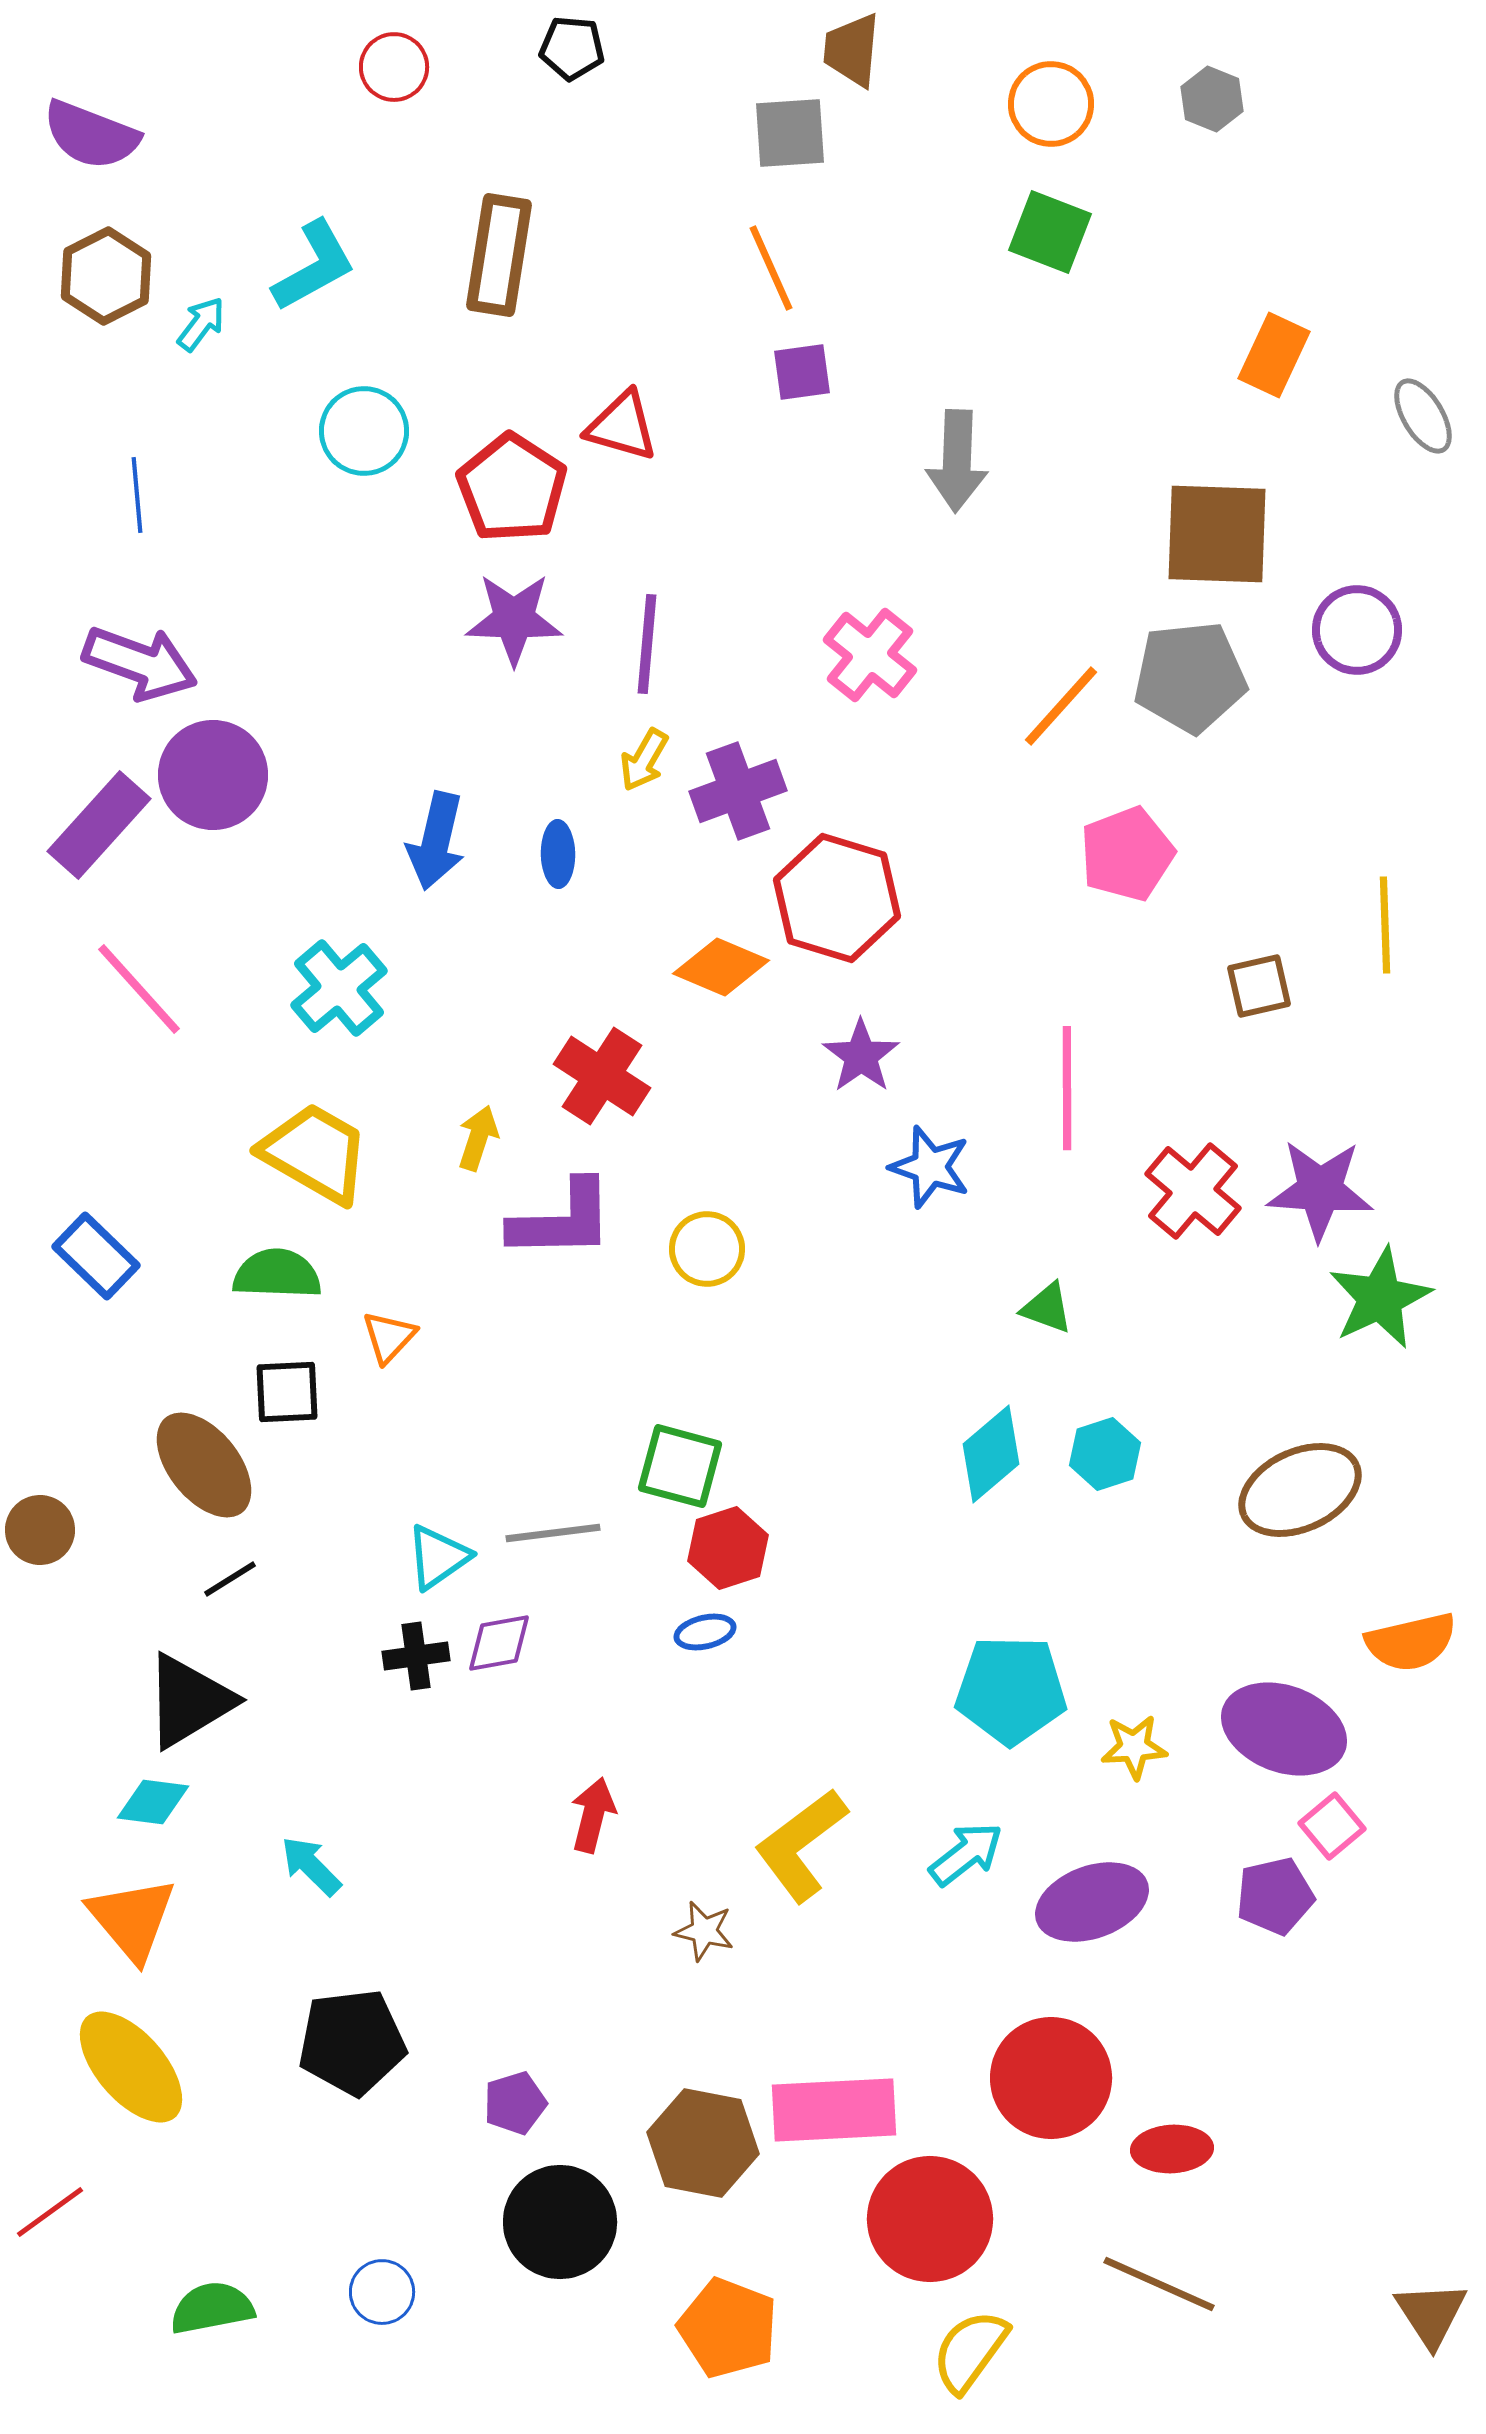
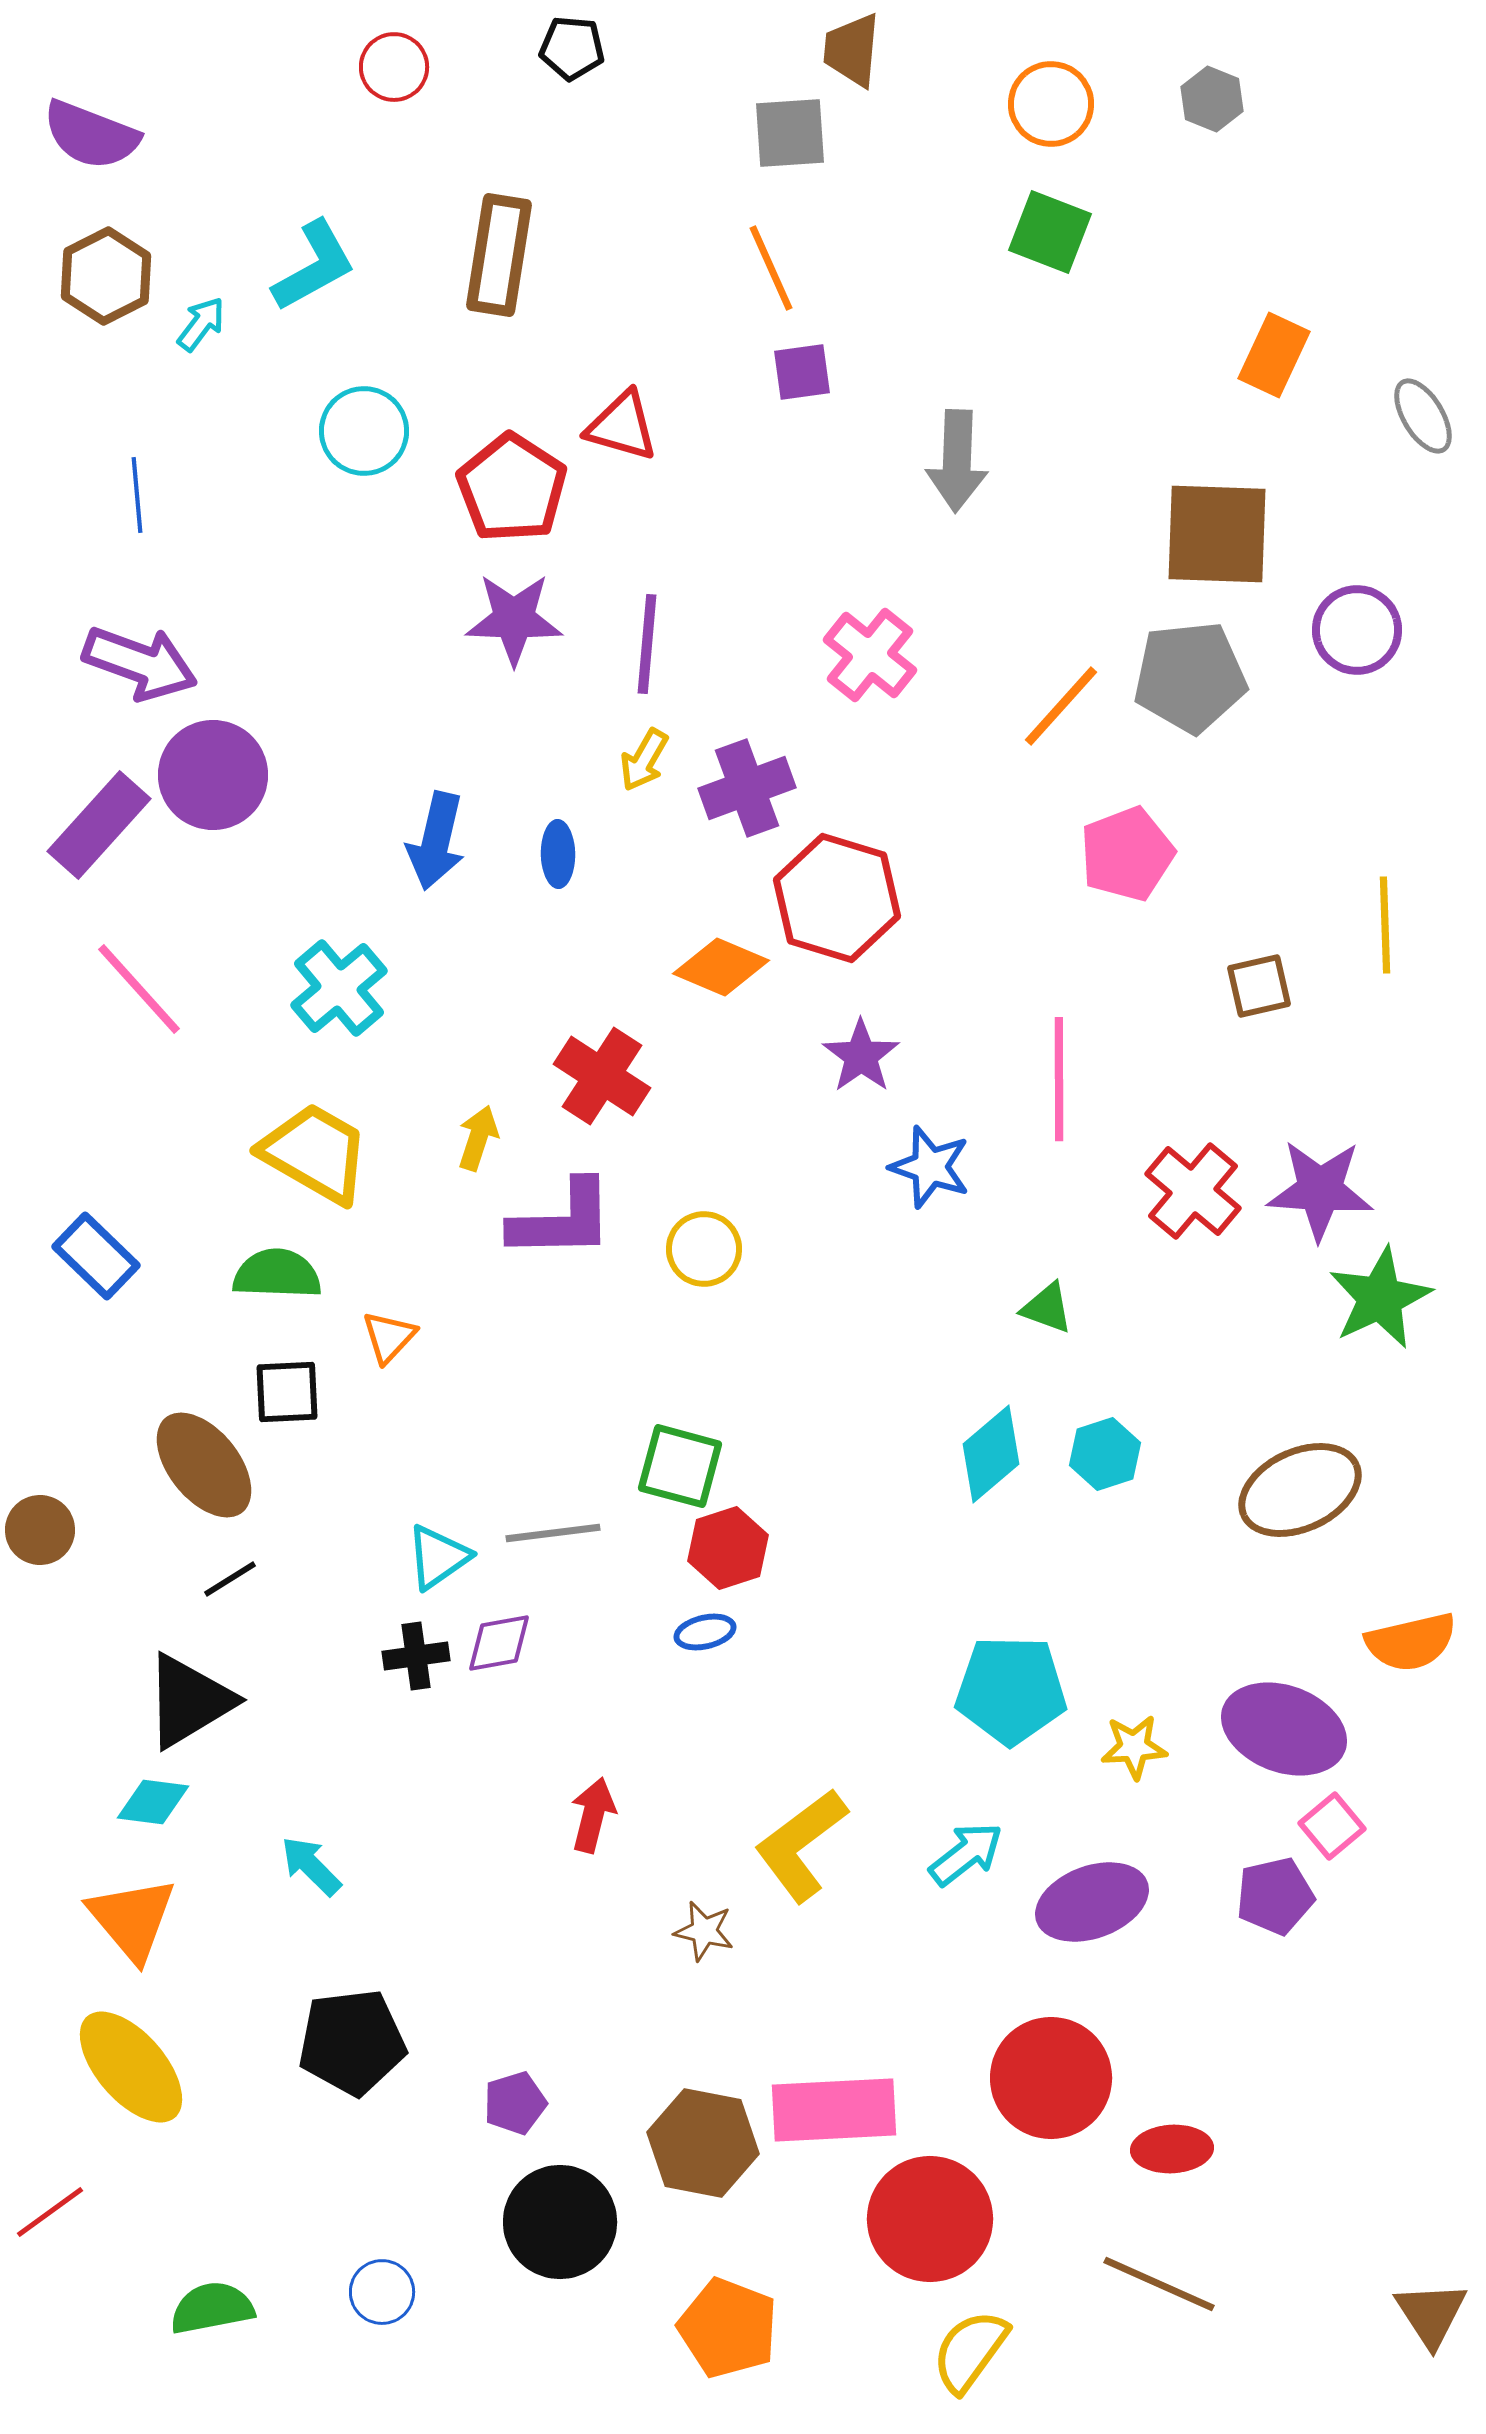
purple cross at (738, 791): moved 9 px right, 3 px up
pink line at (1067, 1088): moved 8 px left, 9 px up
yellow circle at (707, 1249): moved 3 px left
